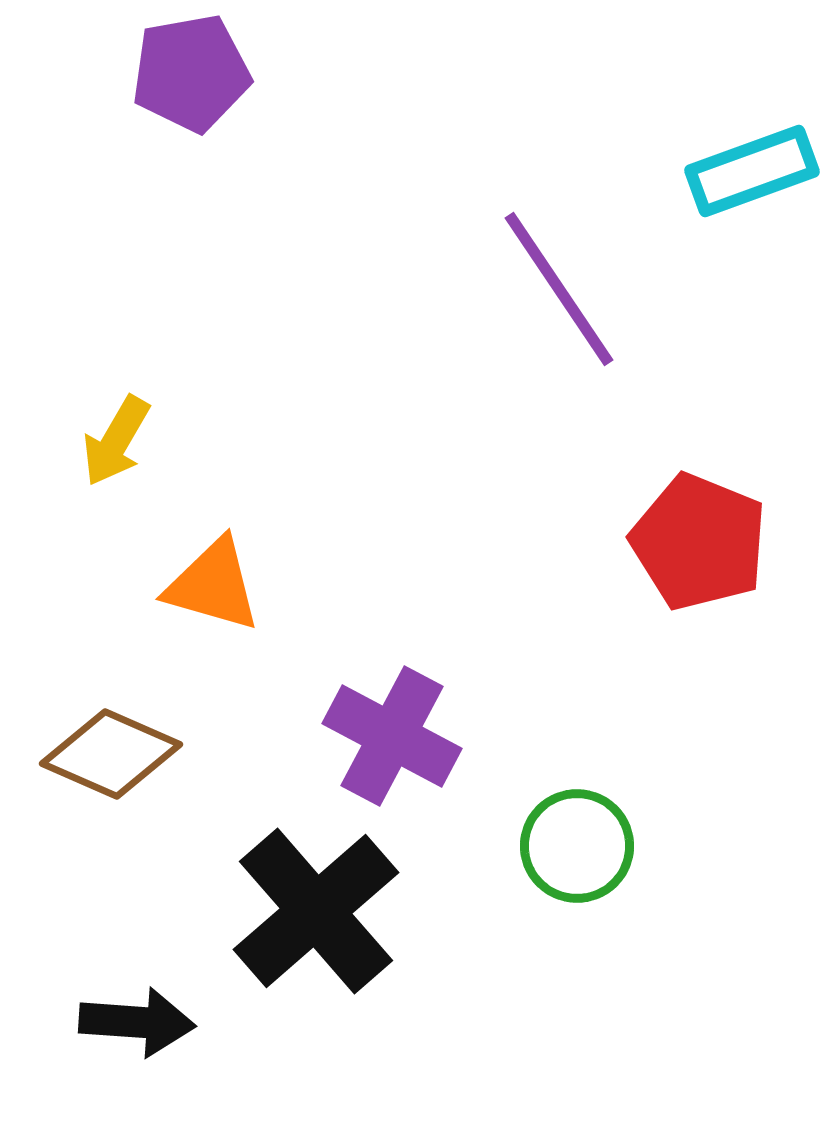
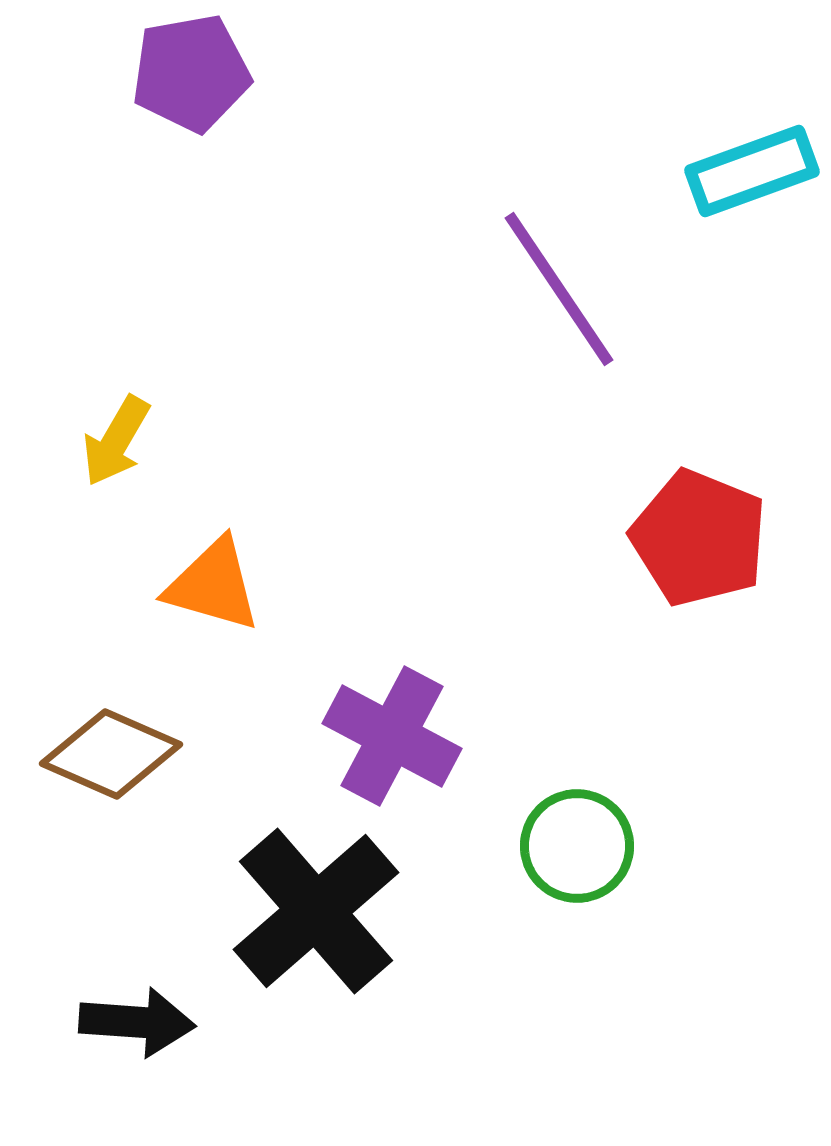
red pentagon: moved 4 px up
